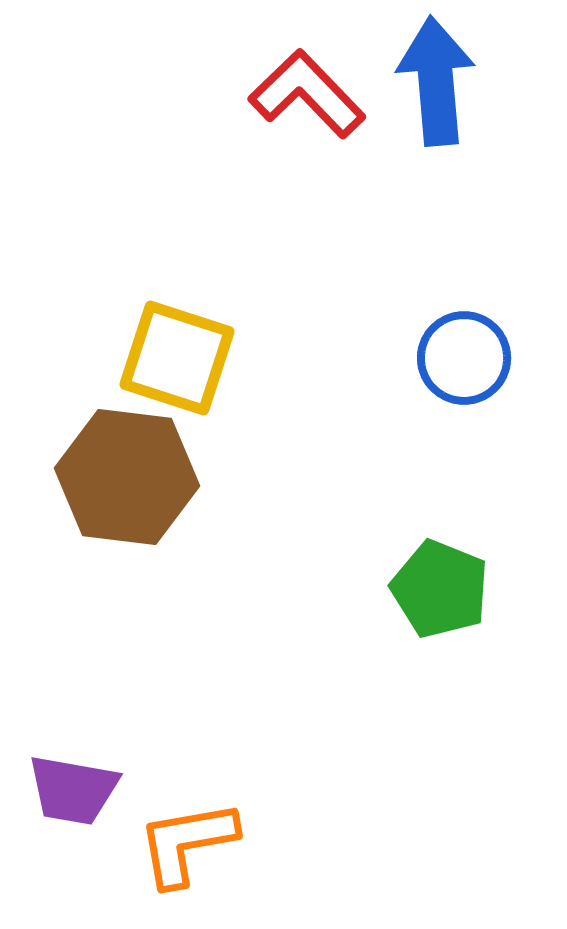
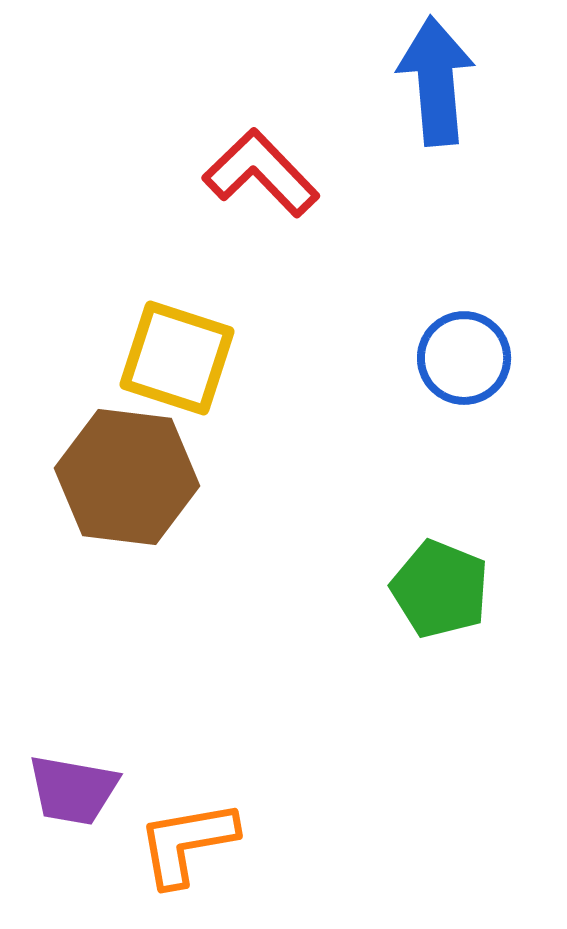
red L-shape: moved 46 px left, 79 px down
